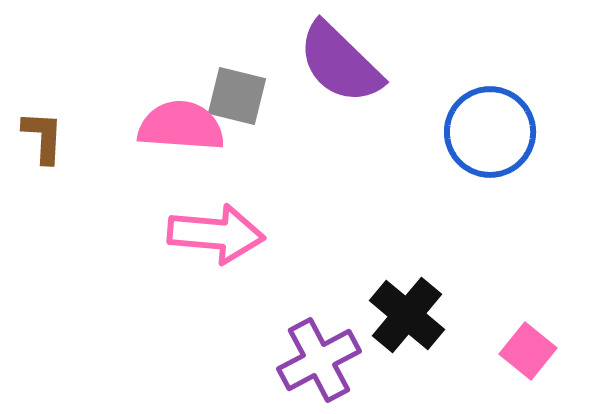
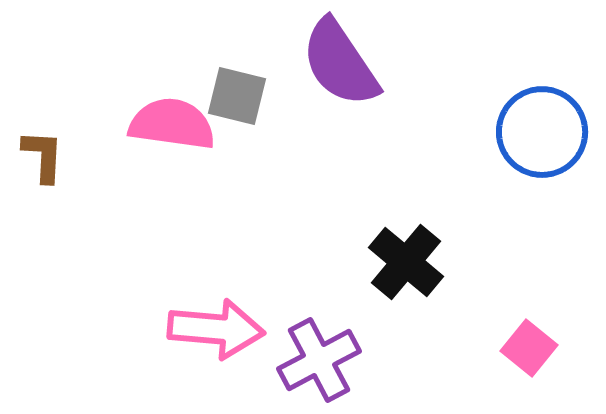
purple semicircle: rotated 12 degrees clockwise
pink semicircle: moved 9 px left, 2 px up; rotated 4 degrees clockwise
blue circle: moved 52 px right
brown L-shape: moved 19 px down
pink arrow: moved 95 px down
black cross: moved 1 px left, 53 px up
pink square: moved 1 px right, 3 px up
